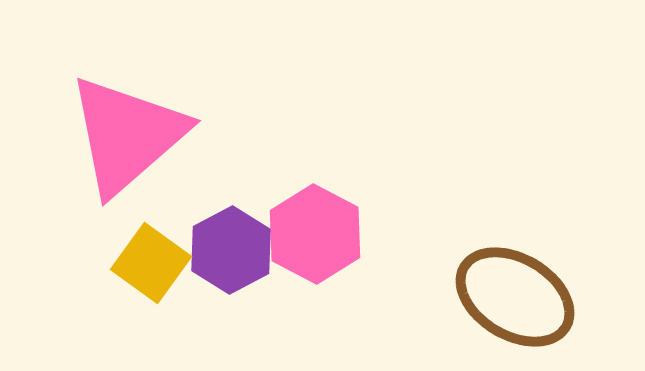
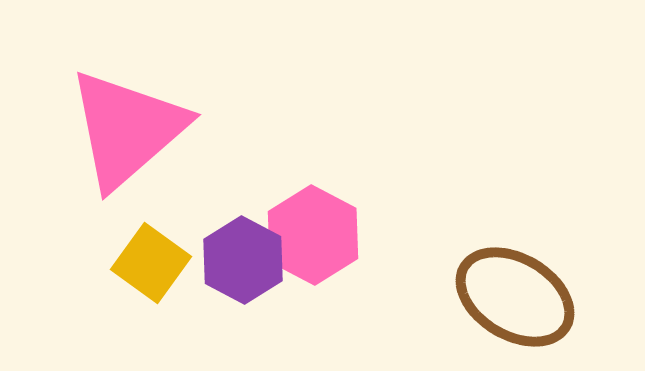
pink triangle: moved 6 px up
pink hexagon: moved 2 px left, 1 px down
purple hexagon: moved 12 px right, 10 px down; rotated 4 degrees counterclockwise
